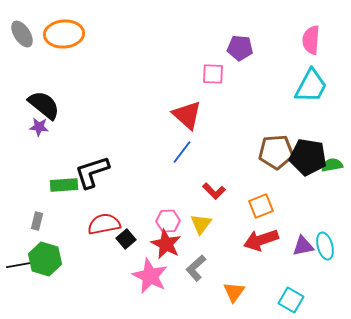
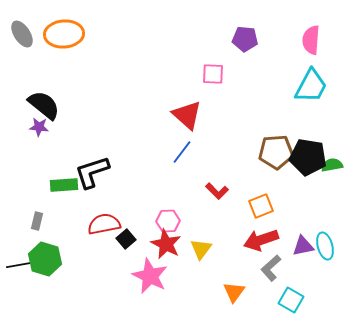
purple pentagon: moved 5 px right, 9 px up
red L-shape: moved 3 px right
yellow triangle: moved 25 px down
gray L-shape: moved 75 px right
